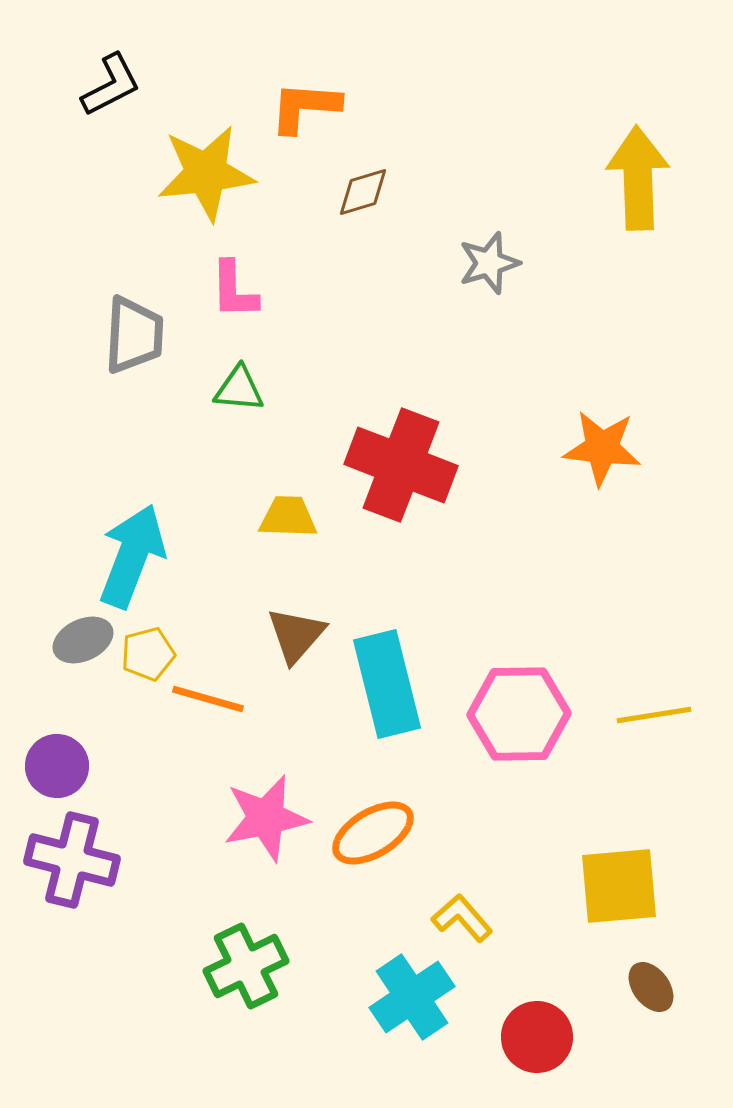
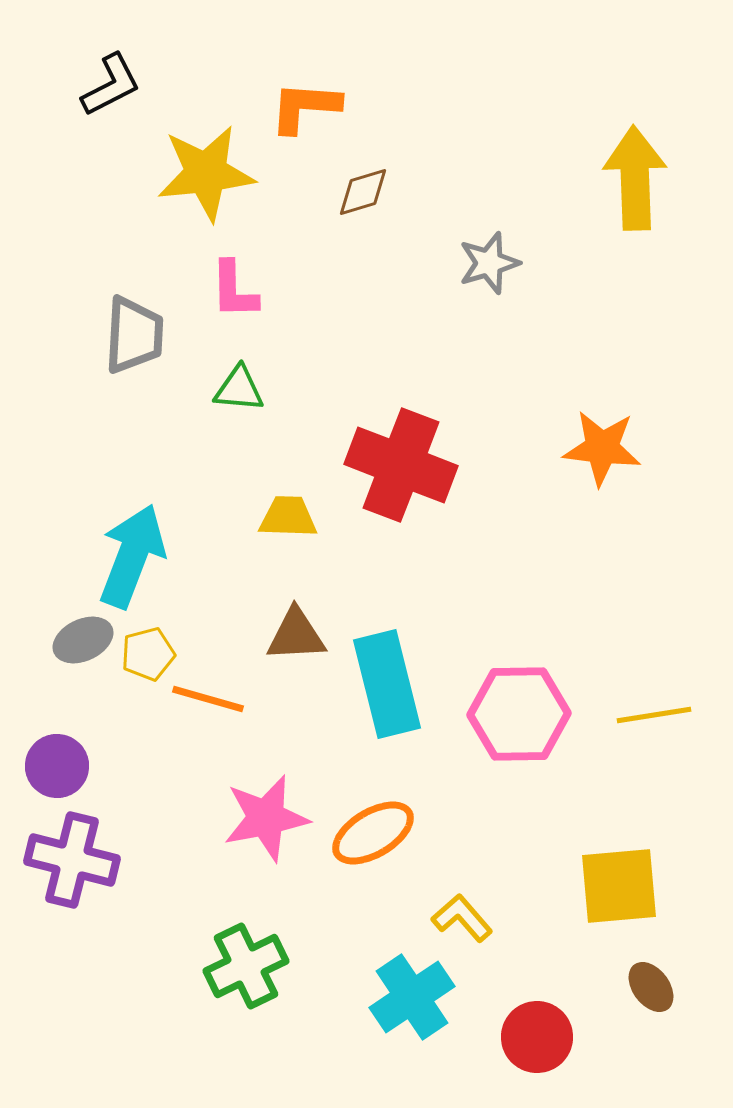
yellow arrow: moved 3 px left
brown triangle: rotated 46 degrees clockwise
